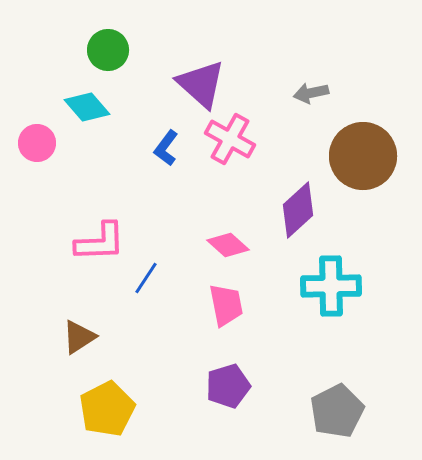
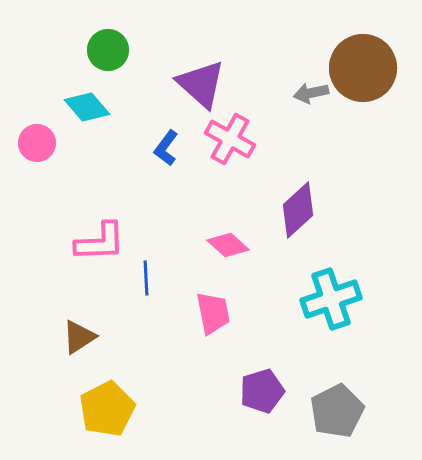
brown circle: moved 88 px up
blue line: rotated 36 degrees counterclockwise
cyan cross: moved 13 px down; rotated 18 degrees counterclockwise
pink trapezoid: moved 13 px left, 8 px down
purple pentagon: moved 34 px right, 5 px down
